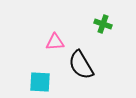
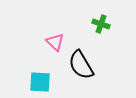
green cross: moved 2 px left
pink triangle: rotated 48 degrees clockwise
